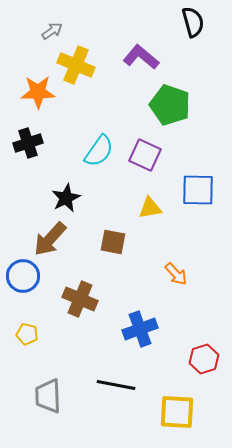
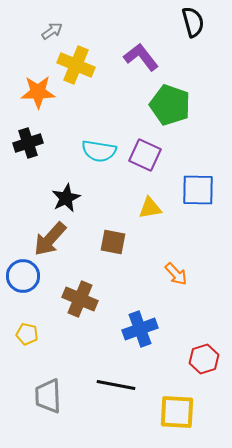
purple L-shape: rotated 12 degrees clockwise
cyan semicircle: rotated 64 degrees clockwise
